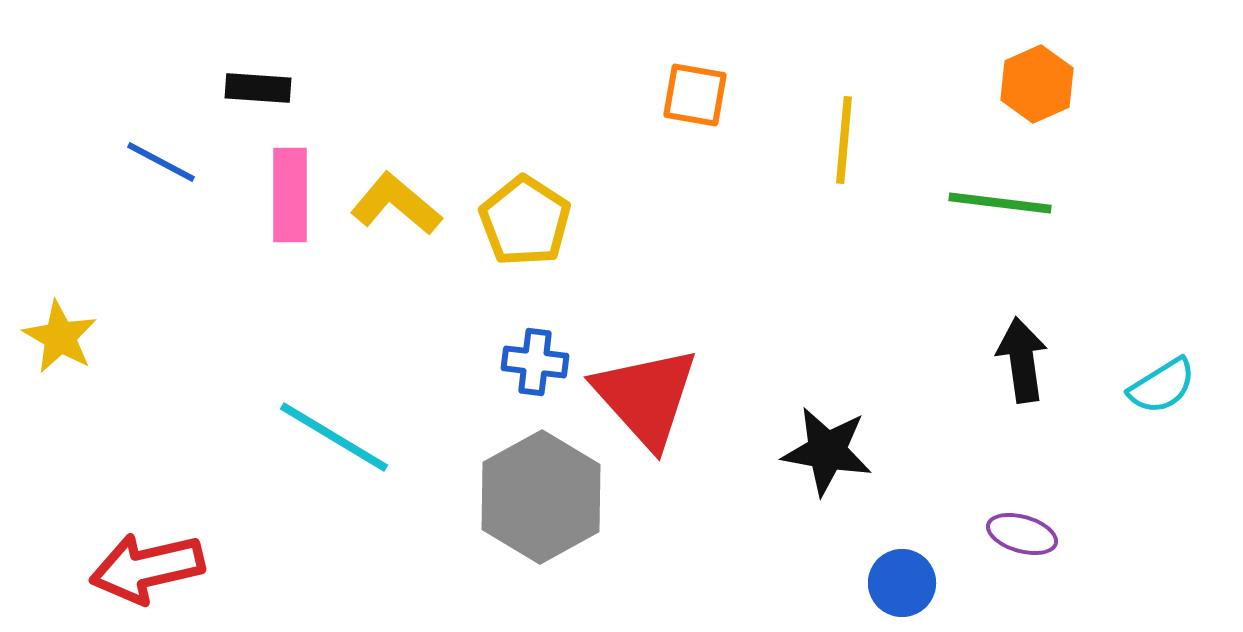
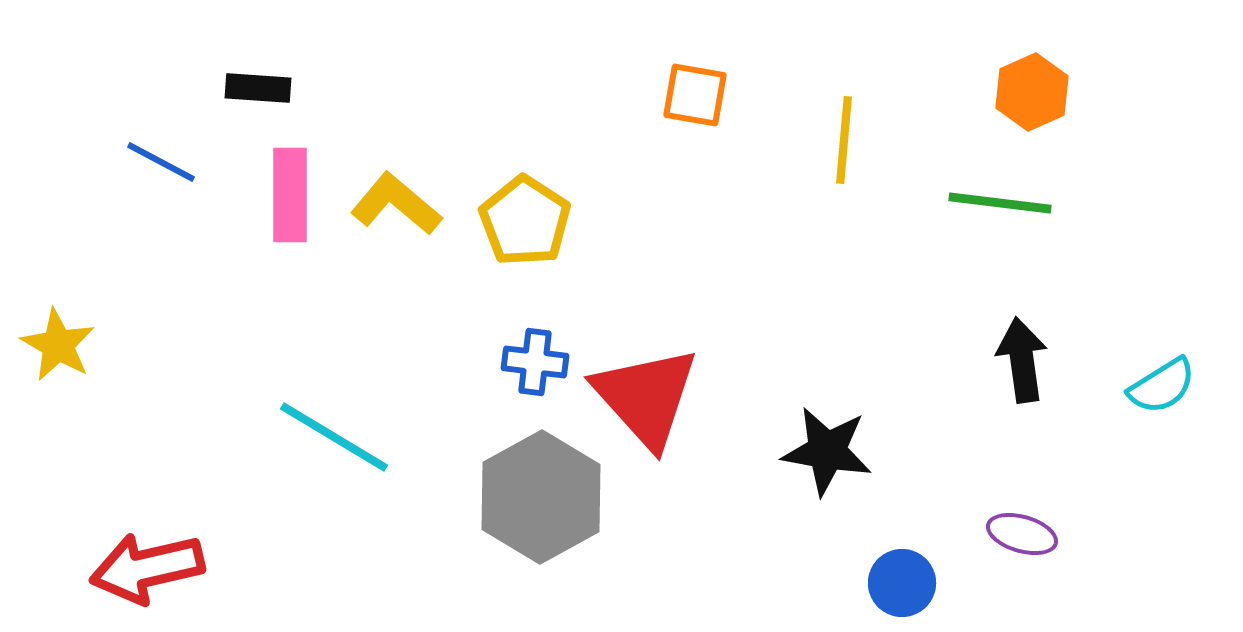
orange hexagon: moved 5 px left, 8 px down
yellow star: moved 2 px left, 8 px down
